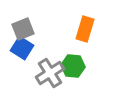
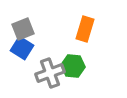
gray cross: rotated 12 degrees clockwise
